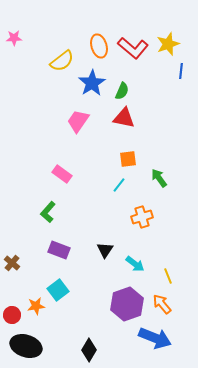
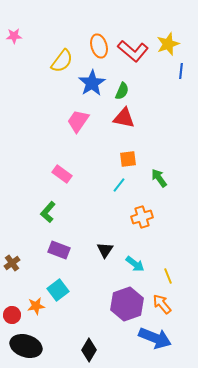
pink star: moved 2 px up
red L-shape: moved 3 px down
yellow semicircle: rotated 15 degrees counterclockwise
brown cross: rotated 14 degrees clockwise
